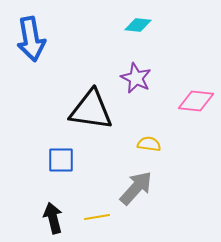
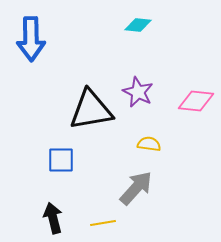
blue arrow: rotated 9 degrees clockwise
purple star: moved 2 px right, 14 px down
black triangle: rotated 18 degrees counterclockwise
yellow line: moved 6 px right, 6 px down
